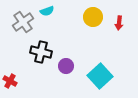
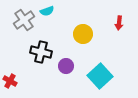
yellow circle: moved 10 px left, 17 px down
gray cross: moved 1 px right, 2 px up
